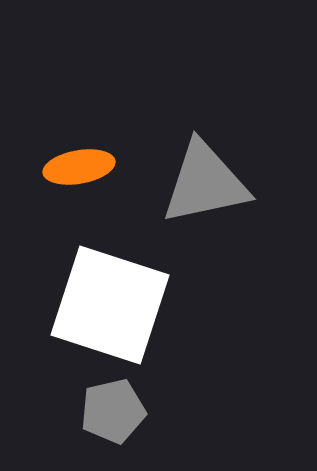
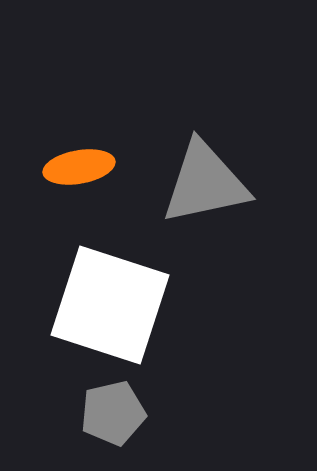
gray pentagon: moved 2 px down
